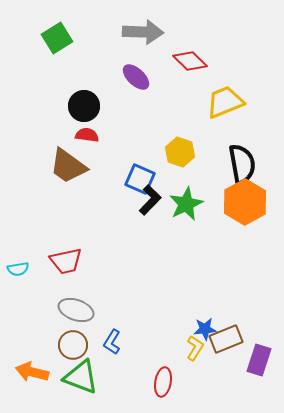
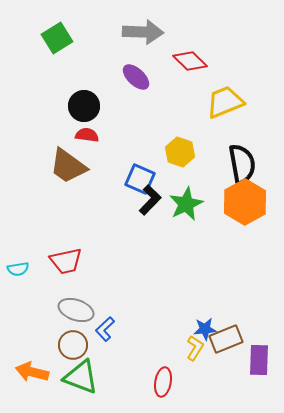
blue L-shape: moved 7 px left, 13 px up; rotated 15 degrees clockwise
purple rectangle: rotated 16 degrees counterclockwise
